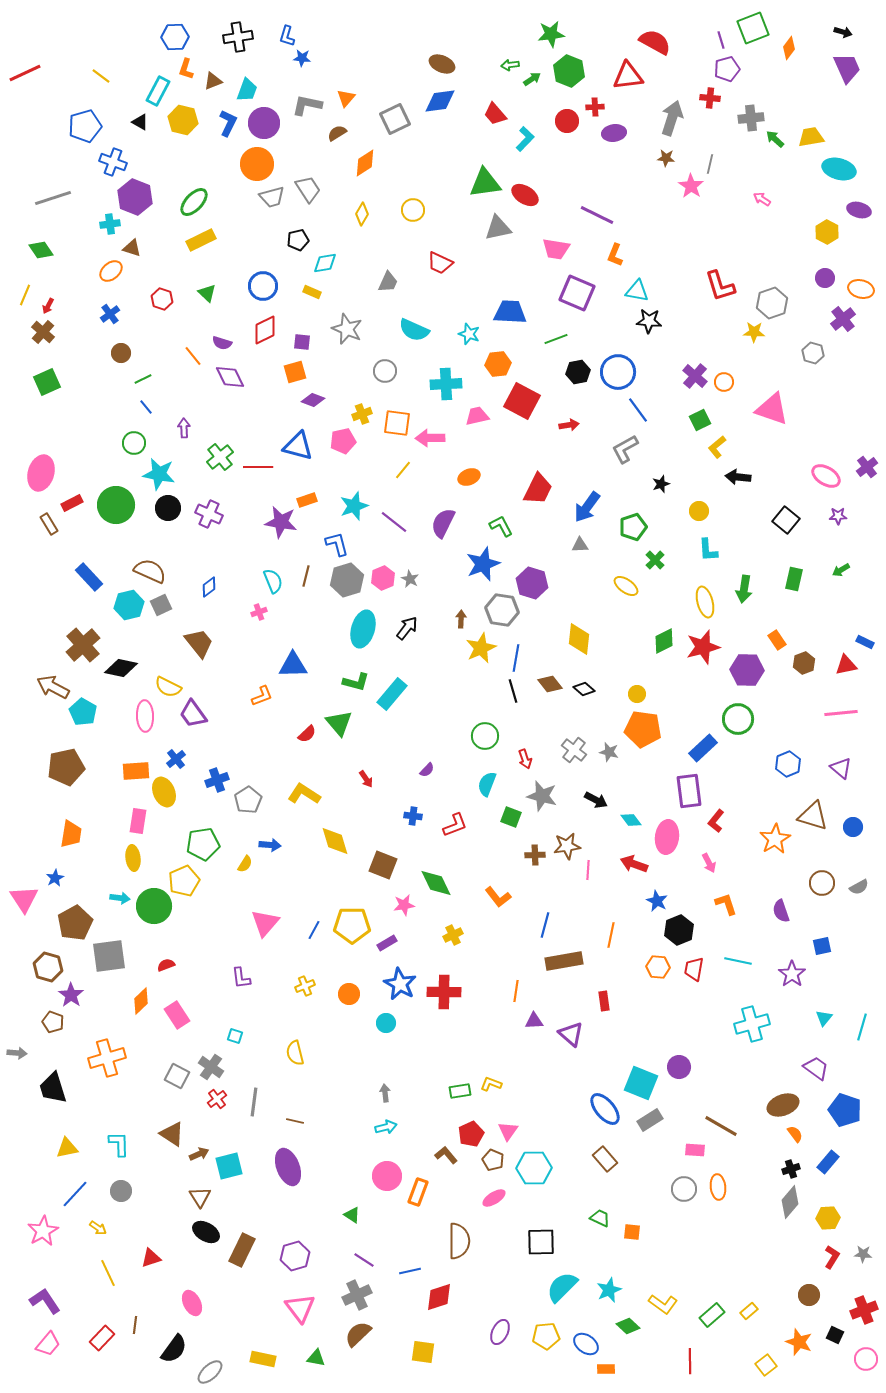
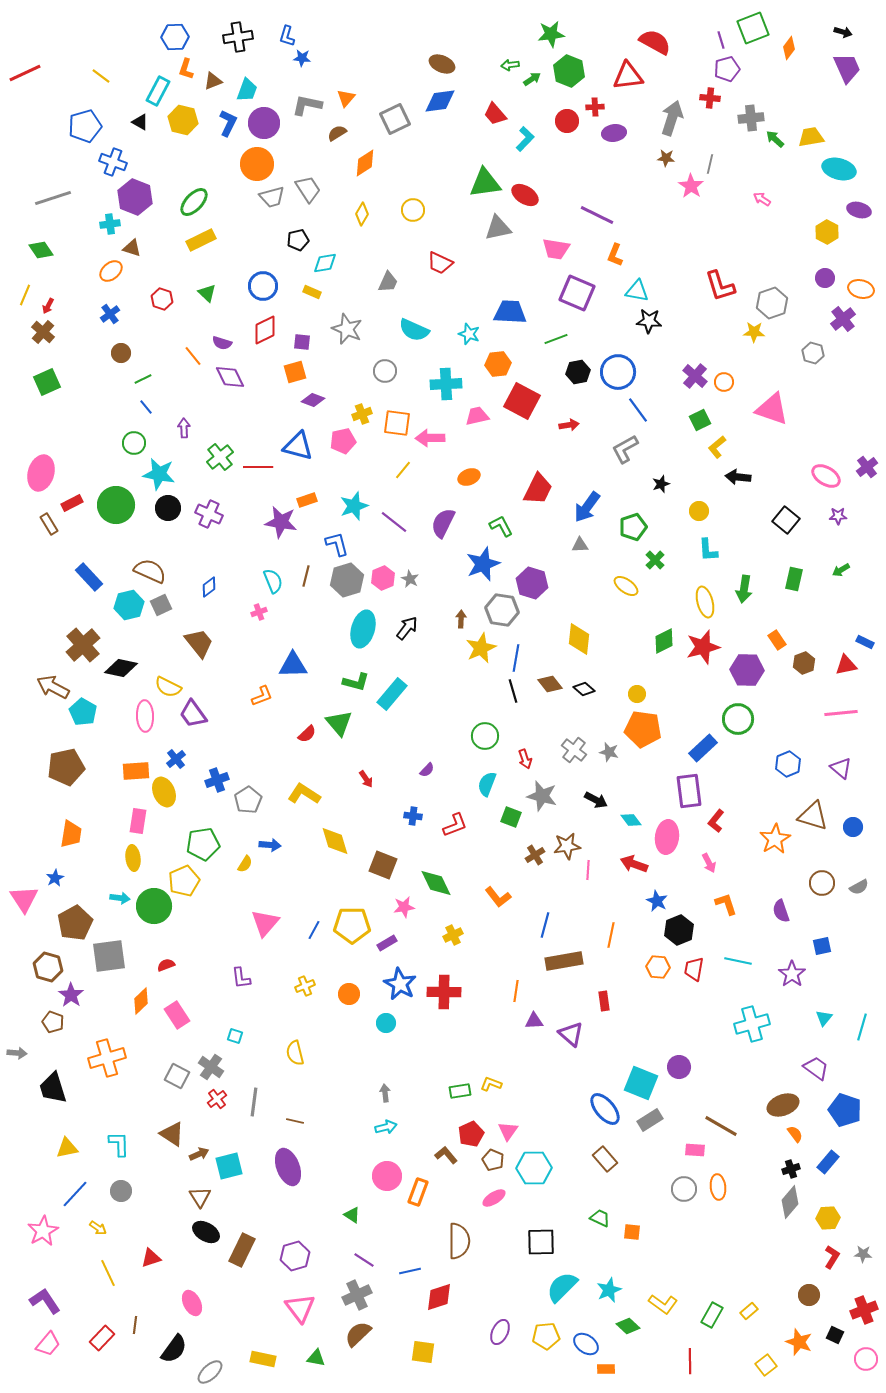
brown cross at (535, 855): rotated 30 degrees counterclockwise
pink star at (404, 905): moved 2 px down
green rectangle at (712, 1315): rotated 20 degrees counterclockwise
